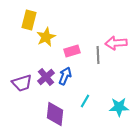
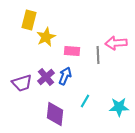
pink rectangle: rotated 21 degrees clockwise
